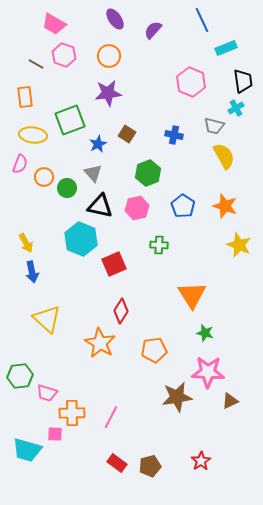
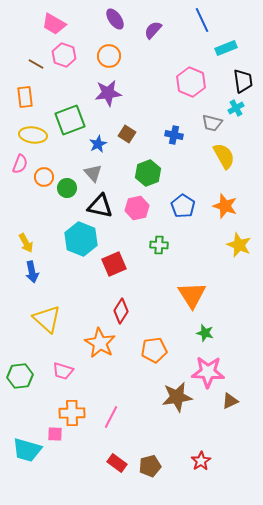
gray trapezoid at (214, 126): moved 2 px left, 3 px up
pink trapezoid at (47, 393): moved 16 px right, 22 px up
